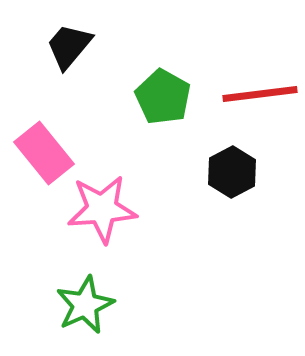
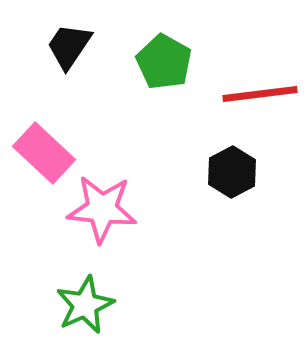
black trapezoid: rotated 6 degrees counterclockwise
green pentagon: moved 1 px right, 35 px up
pink rectangle: rotated 8 degrees counterclockwise
pink star: rotated 10 degrees clockwise
